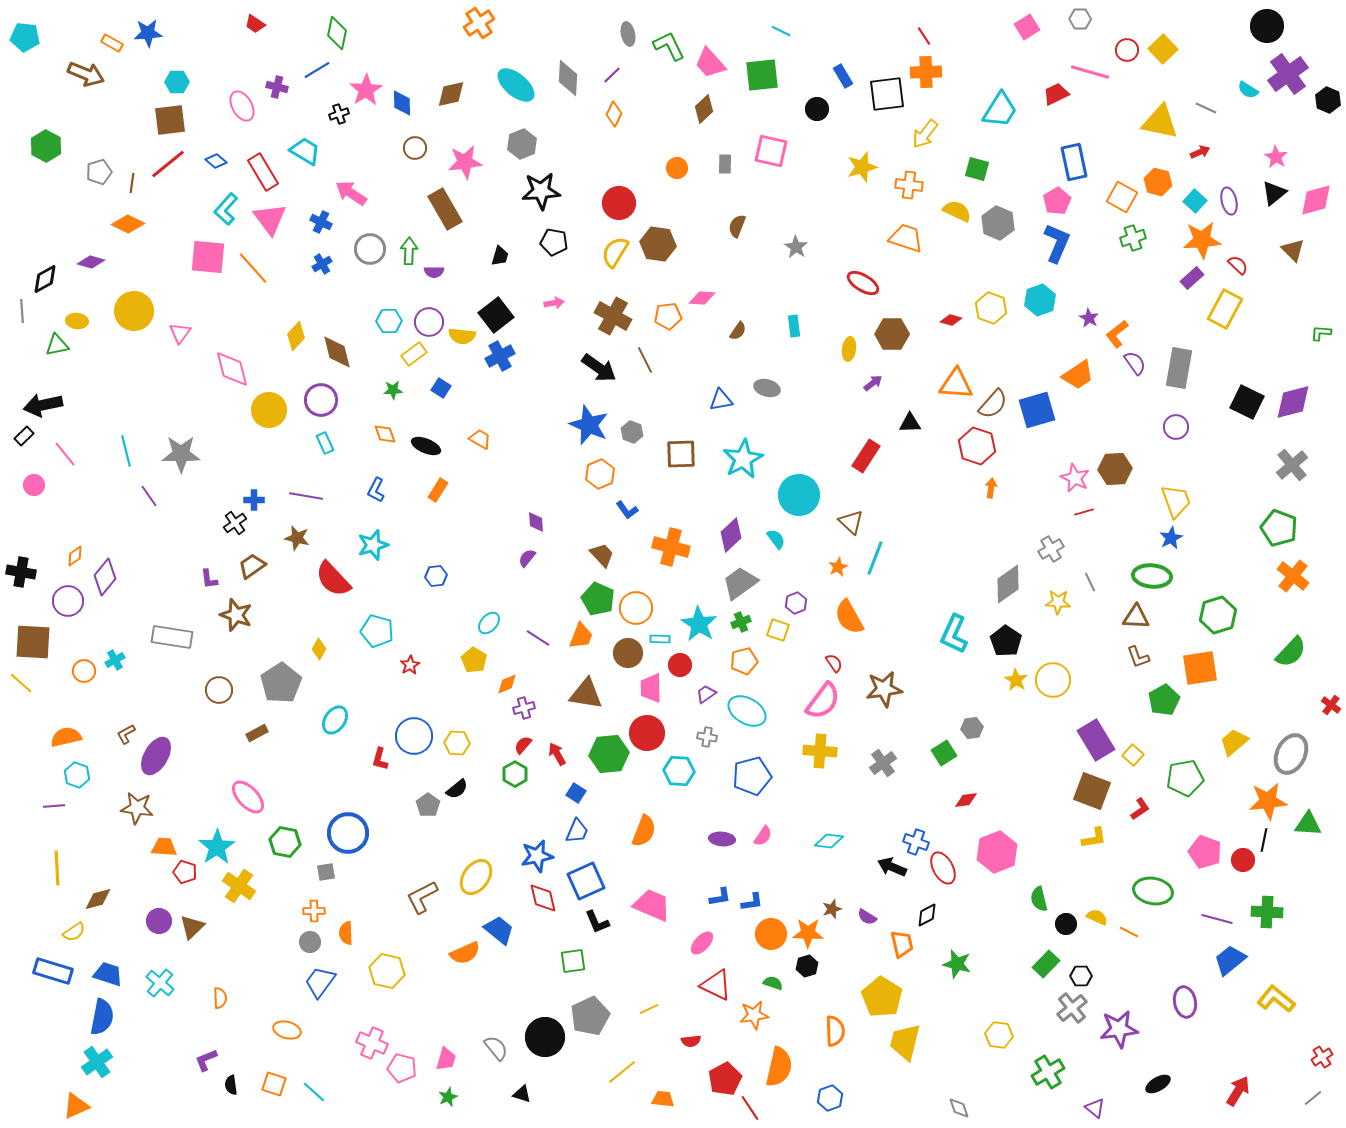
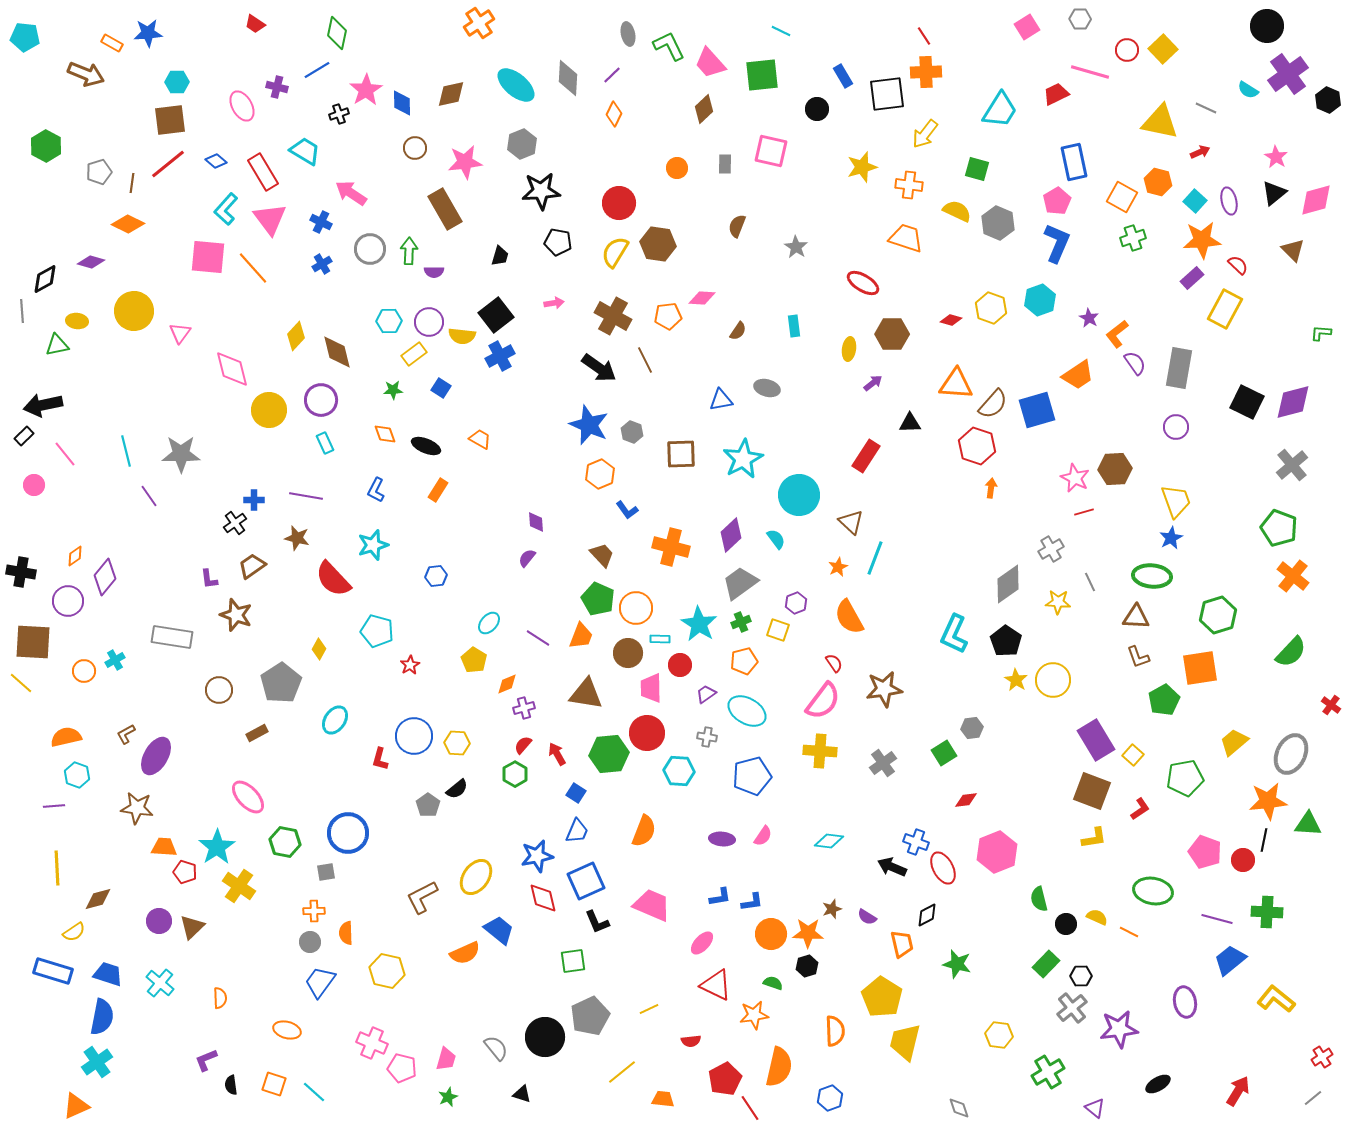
black pentagon at (554, 242): moved 4 px right
